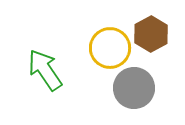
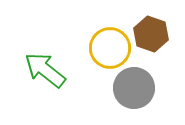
brown hexagon: rotated 12 degrees counterclockwise
green arrow: rotated 18 degrees counterclockwise
